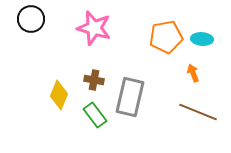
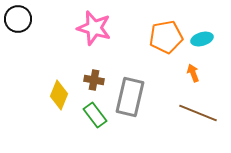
black circle: moved 13 px left
cyan ellipse: rotated 20 degrees counterclockwise
brown line: moved 1 px down
